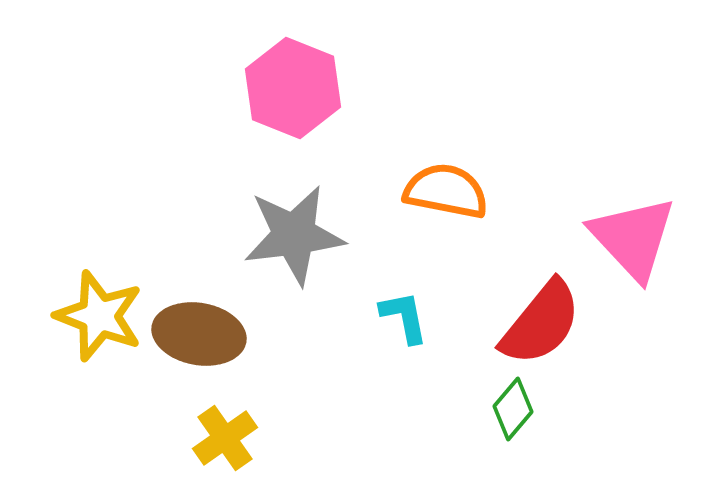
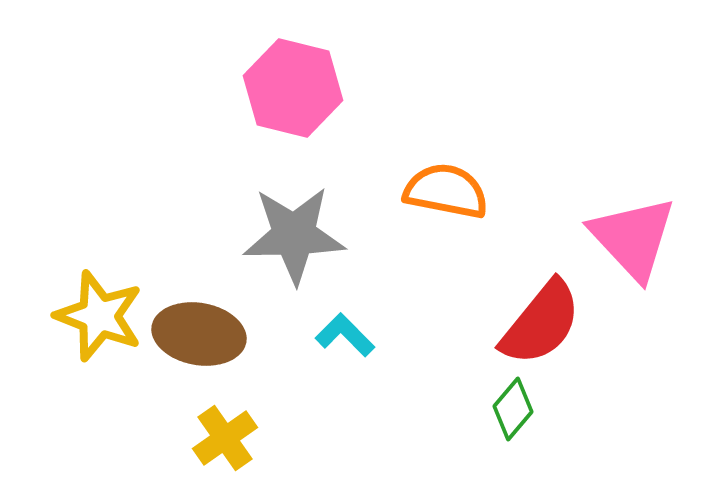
pink hexagon: rotated 8 degrees counterclockwise
gray star: rotated 6 degrees clockwise
cyan L-shape: moved 59 px left, 18 px down; rotated 34 degrees counterclockwise
